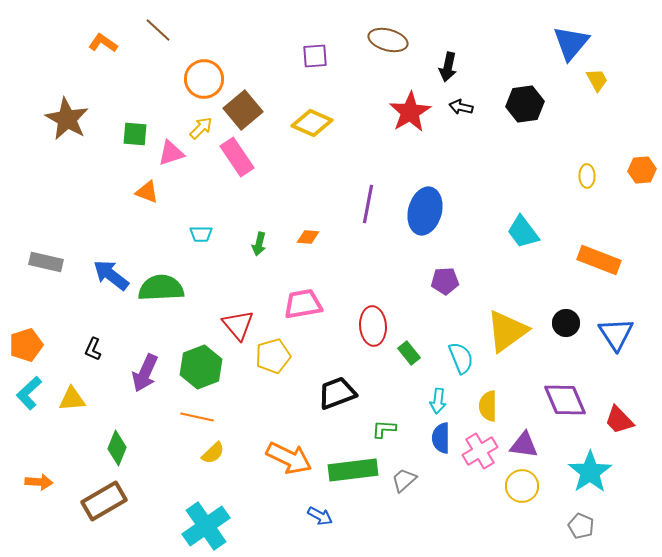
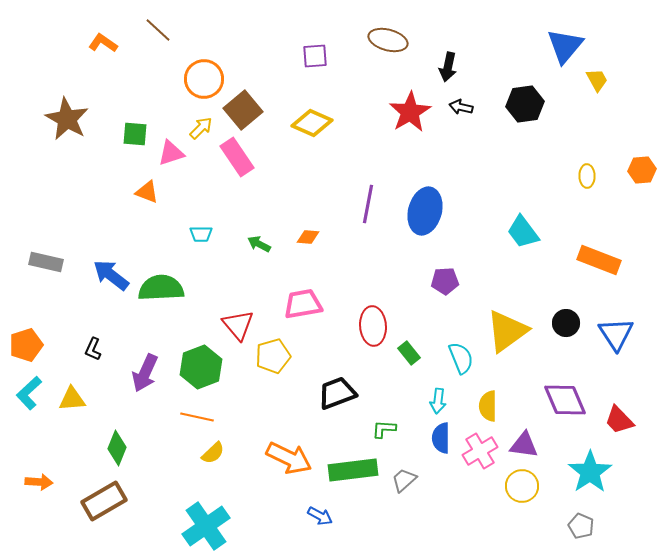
blue triangle at (571, 43): moved 6 px left, 3 px down
green arrow at (259, 244): rotated 105 degrees clockwise
